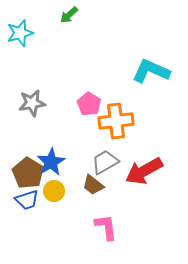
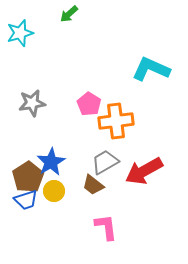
green arrow: moved 1 px up
cyan L-shape: moved 2 px up
brown pentagon: moved 4 px down; rotated 8 degrees clockwise
blue trapezoid: moved 1 px left
